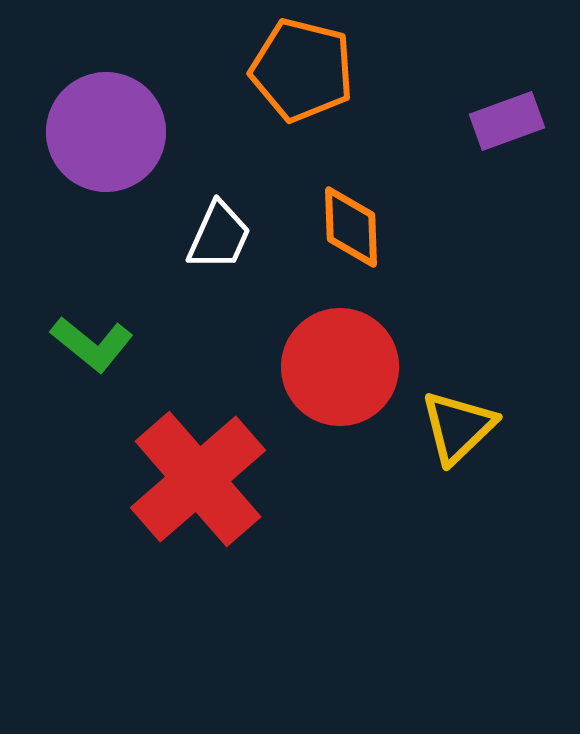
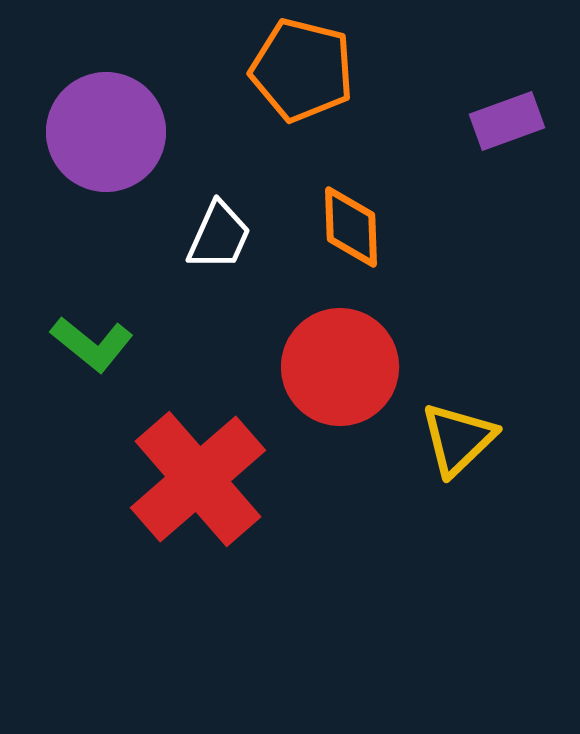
yellow triangle: moved 12 px down
